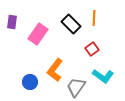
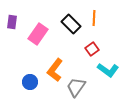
cyan L-shape: moved 5 px right, 6 px up
